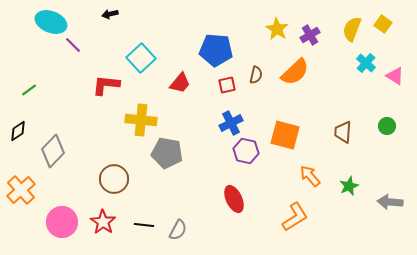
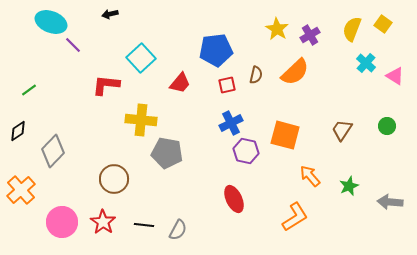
blue pentagon: rotated 12 degrees counterclockwise
brown trapezoid: moved 1 px left, 2 px up; rotated 30 degrees clockwise
